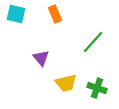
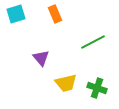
cyan square: rotated 30 degrees counterclockwise
green line: rotated 20 degrees clockwise
